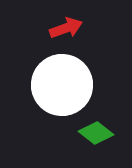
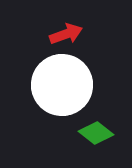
red arrow: moved 6 px down
